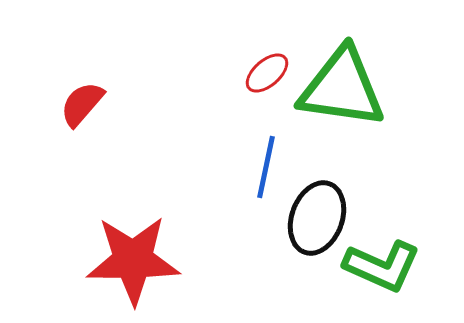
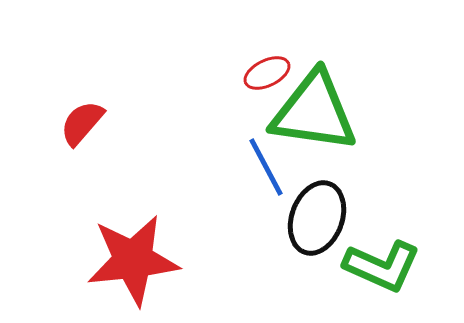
red ellipse: rotated 15 degrees clockwise
green triangle: moved 28 px left, 24 px down
red semicircle: moved 19 px down
blue line: rotated 40 degrees counterclockwise
red star: rotated 6 degrees counterclockwise
